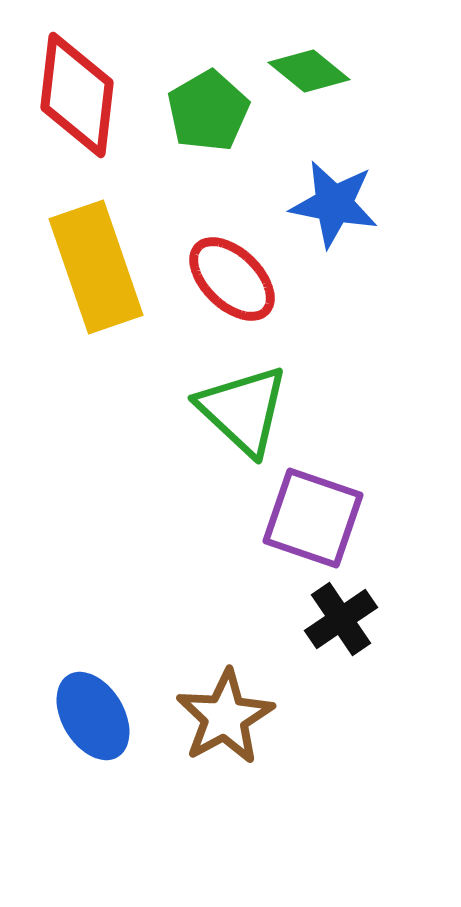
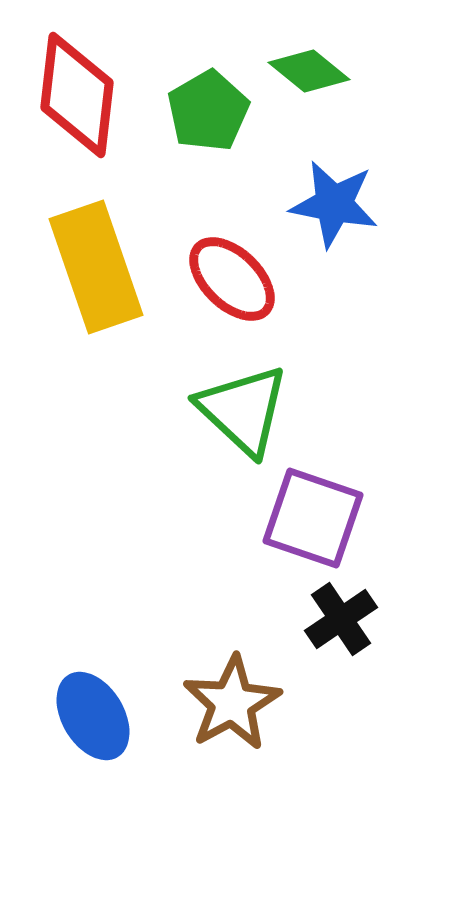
brown star: moved 7 px right, 14 px up
